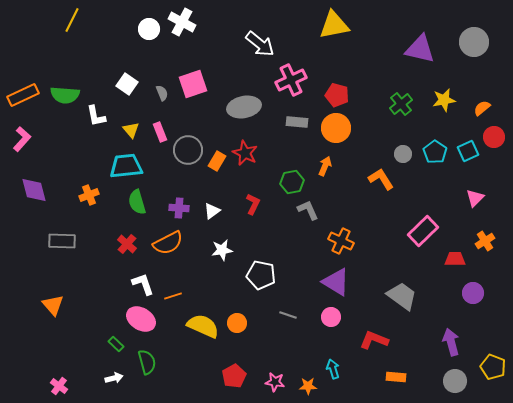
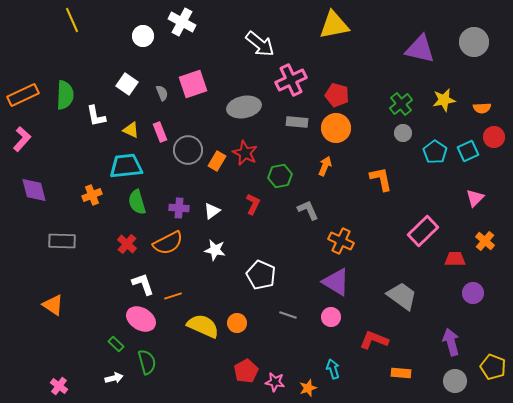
yellow line at (72, 20): rotated 50 degrees counterclockwise
white circle at (149, 29): moved 6 px left, 7 px down
green semicircle at (65, 95): rotated 92 degrees counterclockwise
orange semicircle at (482, 108): rotated 144 degrees counterclockwise
yellow triangle at (131, 130): rotated 24 degrees counterclockwise
gray circle at (403, 154): moved 21 px up
orange L-shape at (381, 179): rotated 20 degrees clockwise
green hexagon at (292, 182): moved 12 px left, 6 px up
orange cross at (89, 195): moved 3 px right
orange cross at (485, 241): rotated 18 degrees counterclockwise
white star at (222, 250): moved 7 px left; rotated 20 degrees clockwise
white pentagon at (261, 275): rotated 12 degrees clockwise
orange triangle at (53, 305): rotated 15 degrees counterclockwise
red pentagon at (234, 376): moved 12 px right, 5 px up
orange rectangle at (396, 377): moved 5 px right, 4 px up
orange star at (308, 386): moved 2 px down; rotated 18 degrees counterclockwise
